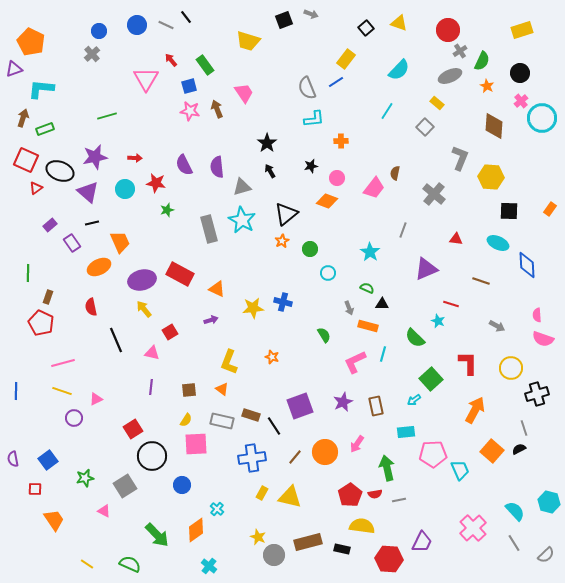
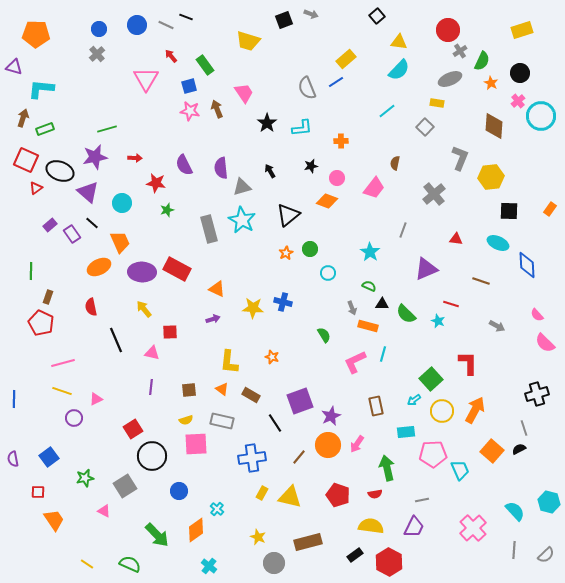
black line at (186, 17): rotated 32 degrees counterclockwise
yellow triangle at (399, 23): moved 19 px down; rotated 12 degrees counterclockwise
black square at (366, 28): moved 11 px right, 12 px up
blue circle at (99, 31): moved 2 px up
orange pentagon at (31, 42): moved 5 px right, 8 px up; rotated 24 degrees counterclockwise
gray cross at (92, 54): moved 5 px right
yellow rectangle at (346, 59): rotated 12 degrees clockwise
red arrow at (171, 60): moved 4 px up
purple triangle at (14, 69): moved 2 px up; rotated 36 degrees clockwise
gray ellipse at (450, 76): moved 3 px down
orange star at (487, 86): moved 4 px right, 3 px up
pink cross at (521, 101): moved 3 px left
yellow rectangle at (437, 103): rotated 32 degrees counterclockwise
cyan line at (387, 111): rotated 18 degrees clockwise
green line at (107, 116): moved 13 px down
cyan circle at (542, 118): moved 1 px left, 2 px up
cyan L-shape at (314, 119): moved 12 px left, 9 px down
black star at (267, 143): moved 20 px up
purple semicircle at (217, 167): moved 4 px right, 1 px down
brown semicircle at (395, 173): moved 10 px up
yellow hexagon at (491, 177): rotated 10 degrees counterclockwise
cyan circle at (125, 189): moved 3 px left, 14 px down
gray cross at (434, 194): rotated 10 degrees clockwise
black triangle at (286, 214): moved 2 px right, 1 px down
black line at (92, 223): rotated 56 degrees clockwise
orange star at (282, 241): moved 4 px right, 12 px down
purple rectangle at (72, 243): moved 9 px up
green line at (28, 273): moved 3 px right, 2 px up
red rectangle at (180, 274): moved 3 px left, 5 px up
purple ellipse at (142, 280): moved 8 px up; rotated 16 degrees clockwise
green semicircle at (367, 288): moved 2 px right, 2 px up
yellow star at (253, 308): rotated 10 degrees clockwise
gray arrow at (349, 308): moved 3 px right
pink semicircle at (537, 315): rotated 40 degrees counterclockwise
purple arrow at (211, 320): moved 2 px right, 1 px up
red square at (170, 332): rotated 28 degrees clockwise
green semicircle at (415, 338): moved 9 px left, 24 px up
pink semicircle at (543, 339): moved 2 px right, 4 px down; rotated 25 degrees clockwise
yellow L-shape at (229, 362): rotated 15 degrees counterclockwise
yellow circle at (511, 368): moved 69 px left, 43 px down
blue line at (16, 391): moved 2 px left, 8 px down
purple star at (343, 402): moved 12 px left, 14 px down
purple square at (300, 406): moved 5 px up
brown rectangle at (251, 415): moved 20 px up; rotated 12 degrees clockwise
yellow semicircle at (186, 420): rotated 40 degrees clockwise
black line at (274, 426): moved 1 px right, 3 px up
orange circle at (325, 452): moved 3 px right, 7 px up
brown line at (295, 457): moved 4 px right
blue square at (48, 460): moved 1 px right, 3 px up
blue circle at (182, 485): moved 3 px left, 6 px down
red square at (35, 489): moved 3 px right, 3 px down
red pentagon at (350, 495): moved 12 px left; rotated 20 degrees counterclockwise
gray line at (399, 500): moved 23 px right
yellow semicircle at (362, 526): moved 9 px right
purple trapezoid at (422, 542): moved 8 px left, 15 px up
gray line at (514, 543): moved 7 px down; rotated 36 degrees clockwise
black rectangle at (342, 549): moved 13 px right, 6 px down; rotated 49 degrees counterclockwise
gray circle at (274, 555): moved 8 px down
red hexagon at (389, 559): moved 3 px down; rotated 24 degrees clockwise
